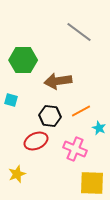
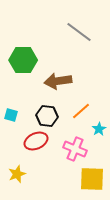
cyan square: moved 15 px down
orange line: rotated 12 degrees counterclockwise
black hexagon: moved 3 px left
cyan star: moved 1 px down; rotated 16 degrees clockwise
yellow square: moved 4 px up
